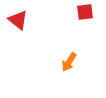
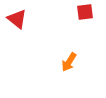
red triangle: moved 1 px left, 1 px up
